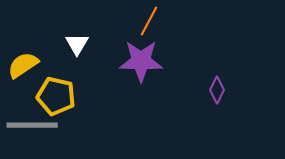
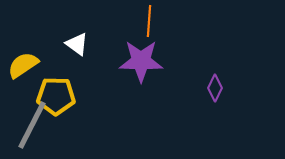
orange line: rotated 24 degrees counterclockwise
white triangle: rotated 25 degrees counterclockwise
purple diamond: moved 2 px left, 2 px up
yellow pentagon: rotated 12 degrees counterclockwise
gray line: rotated 63 degrees counterclockwise
